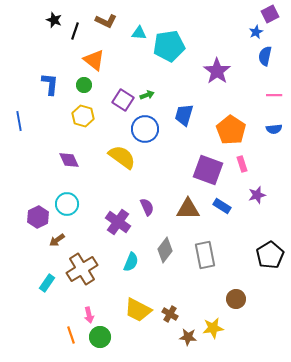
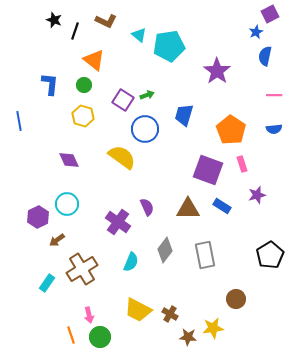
cyan triangle at (139, 33): moved 2 px down; rotated 35 degrees clockwise
